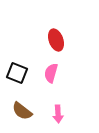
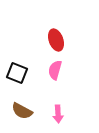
pink semicircle: moved 4 px right, 3 px up
brown semicircle: rotated 10 degrees counterclockwise
